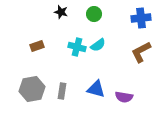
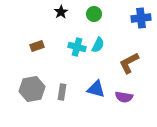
black star: rotated 24 degrees clockwise
cyan semicircle: rotated 28 degrees counterclockwise
brown L-shape: moved 12 px left, 11 px down
gray rectangle: moved 1 px down
